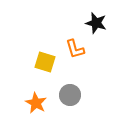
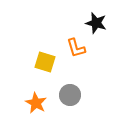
orange L-shape: moved 1 px right, 1 px up
